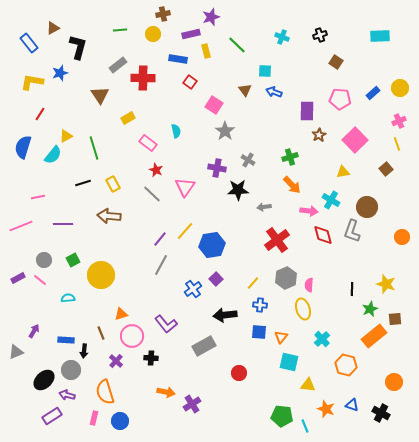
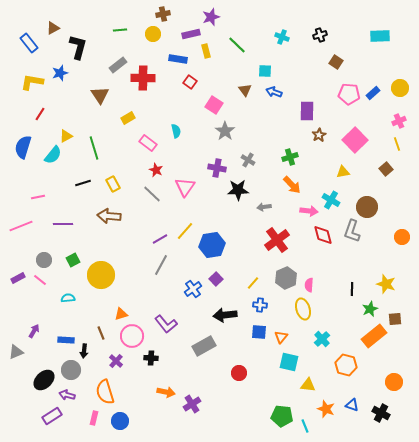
pink pentagon at (340, 99): moved 9 px right, 5 px up
purple line at (160, 239): rotated 21 degrees clockwise
